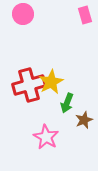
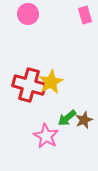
pink circle: moved 5 px right
red cross: rotated 32 degrees clockwise
green arrow: moved 15 px down; rotated 30 degrees clockwise
pink star: moved 1 px up
